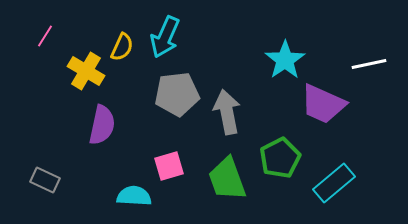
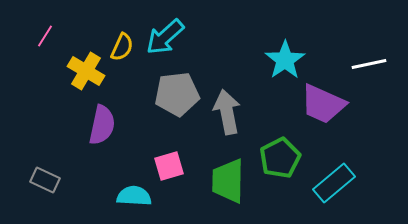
cyan arrow: rotated 24 degrees clockwise
green trapezoid: moved 1 px right, 2 px down; rotated 21 degrees clockwise
